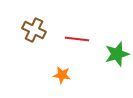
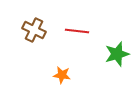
red line: moved 8 px up
